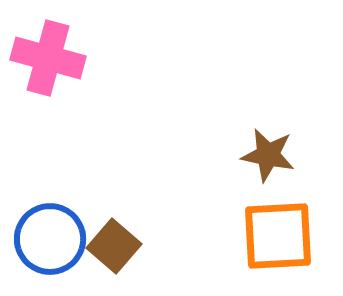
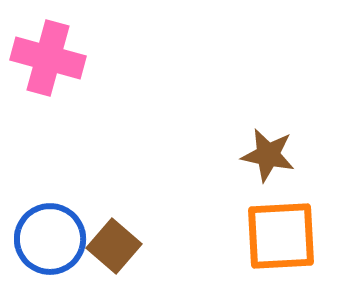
orange square: moved 3 px right
